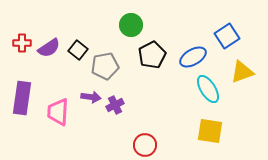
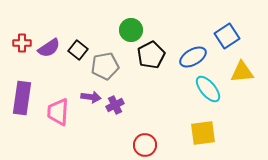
green circle: moved 5 px down
black pentagon: moved 1 px left
yellow triangle: rotated 15 degrees clockwise
cyan ellipse: rotated 8 degrees counterclockwise
yellow square: moved 7 px left, 2 px down; rotated 16 degrees counterclockwise
